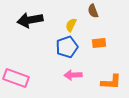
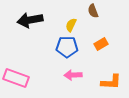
orange rectangle: moved 2 px right, 1 px down; rotated 24 degrees counterclockwise
blue pentagon: rotated 20 degrees clockwise
